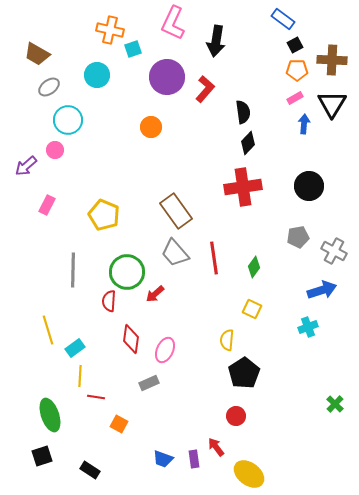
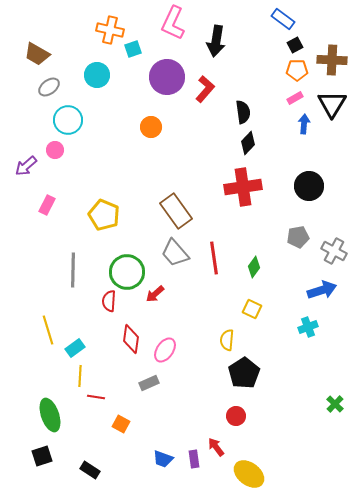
pink ellipse at (165, 350): rotated 10 degrees clockwise
orange square at (119, 424): moved 2 px right
